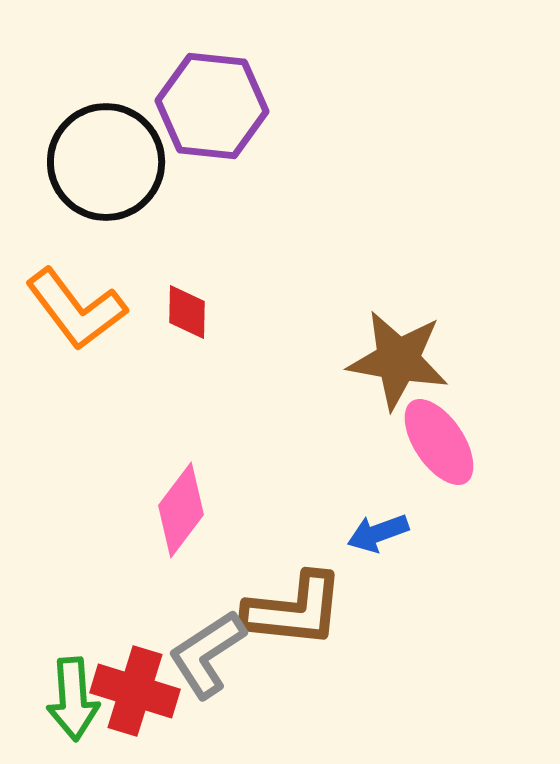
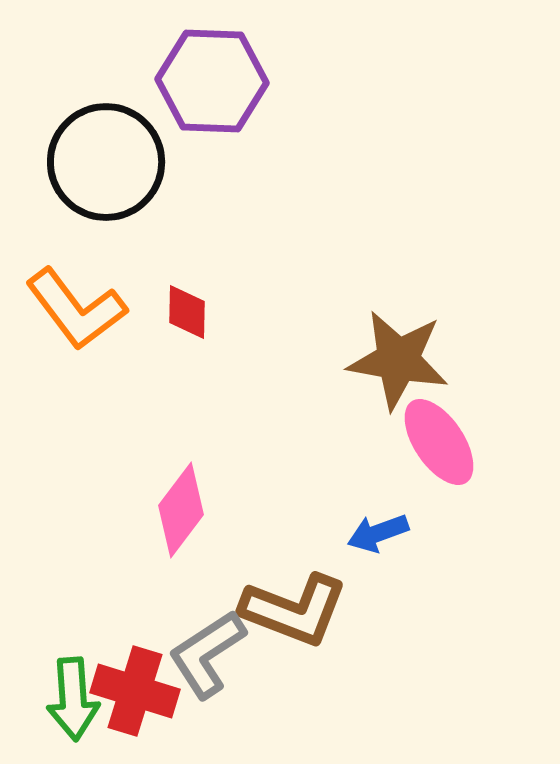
purple hexagon: moved 25 px up; rotated 4 degrees counterclockwise
brown L-shape: rotated 15 degrees clockwise
